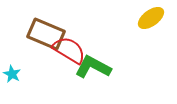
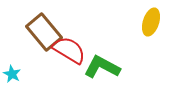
yellow ellipse: moved 4 px down; rotated 36 degrees counterclockwise
brown rectangle: moved 2 px left, 2 px up; rotated 27 degrees clockwise
green L-shape: moved 9 px right
